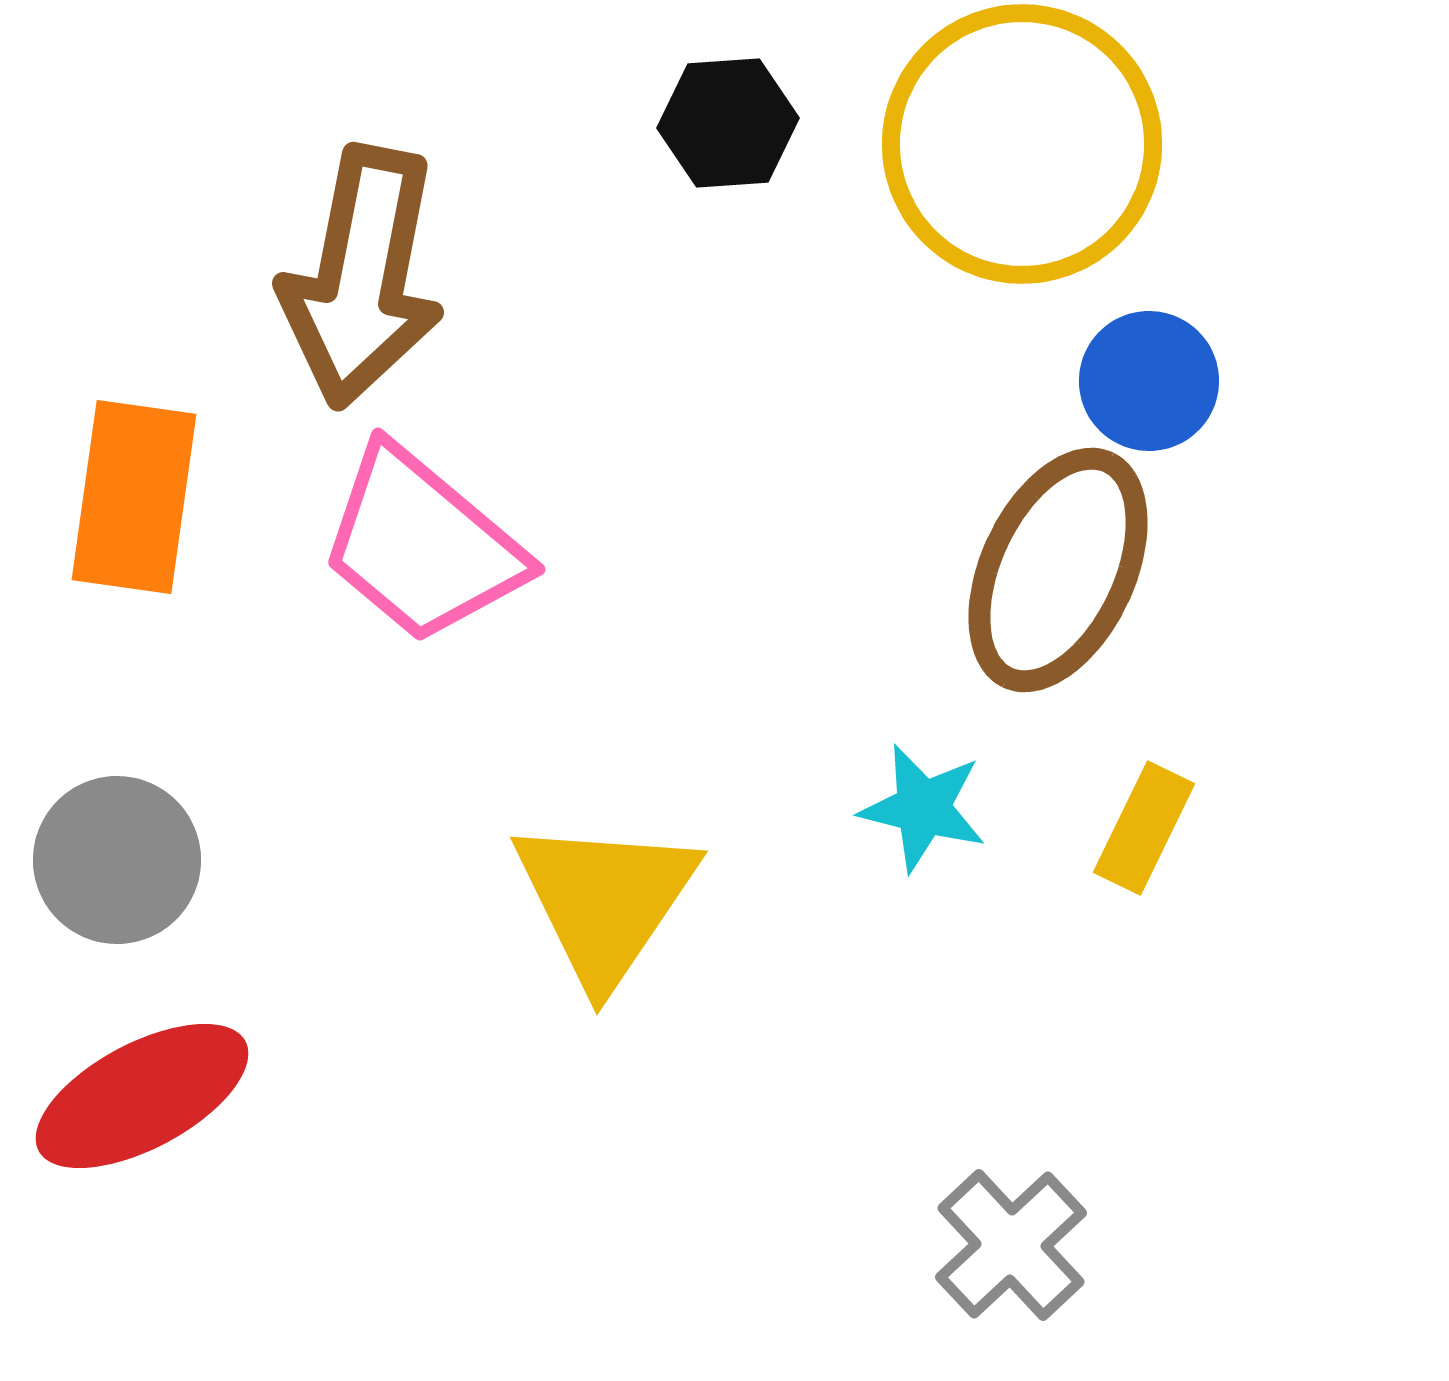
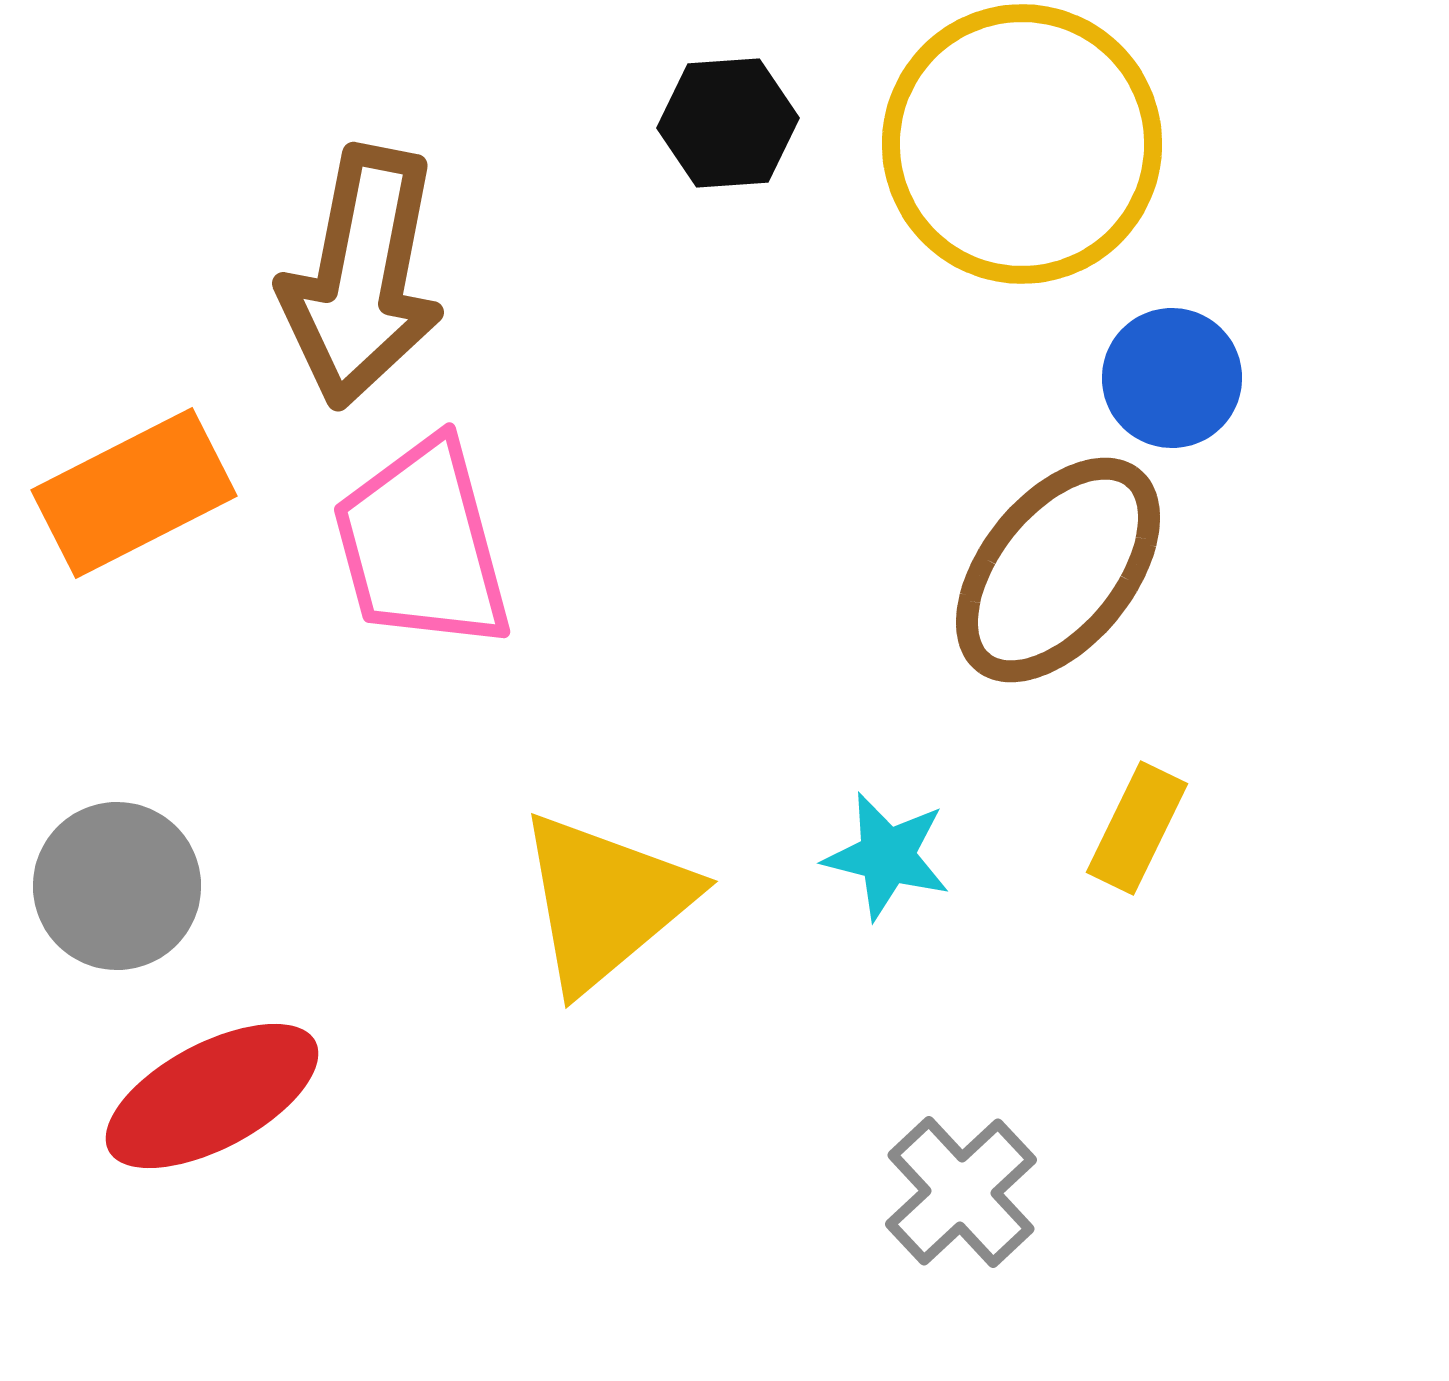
blue circle: moved 23 px right, 3 px up
orange rectangle: moved 4 px up; rotated 55 degrees clockwise
pink trapezoid: rotated 35 degrees clockwise
brown ellipse: rotated 14 degrees clockwise
cyan star: moved 36 px left, 48 px down
yellow rectangle: moved 7 px left
gray circle: moved 26 px down
yellow triangle: rotated 16 degrees clockwise
red ellipse: moved 70 px right
gray cross: moved 50 px left, 53 px up
